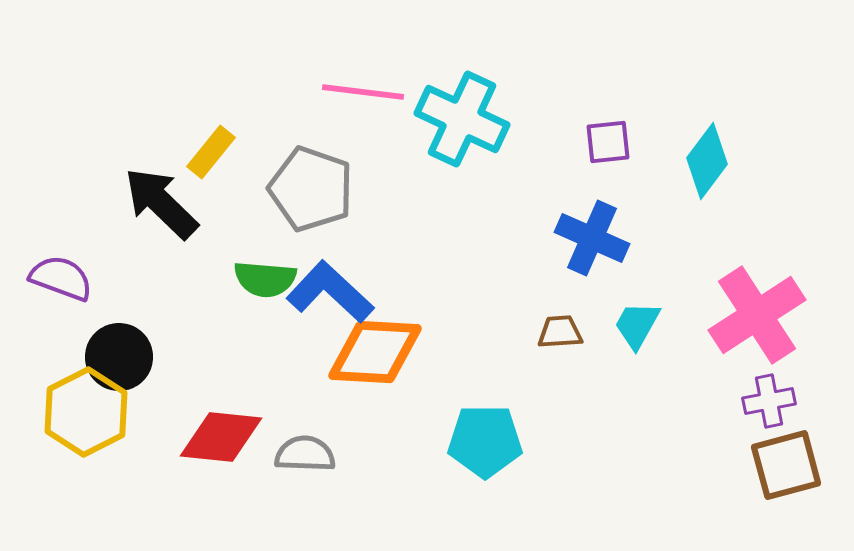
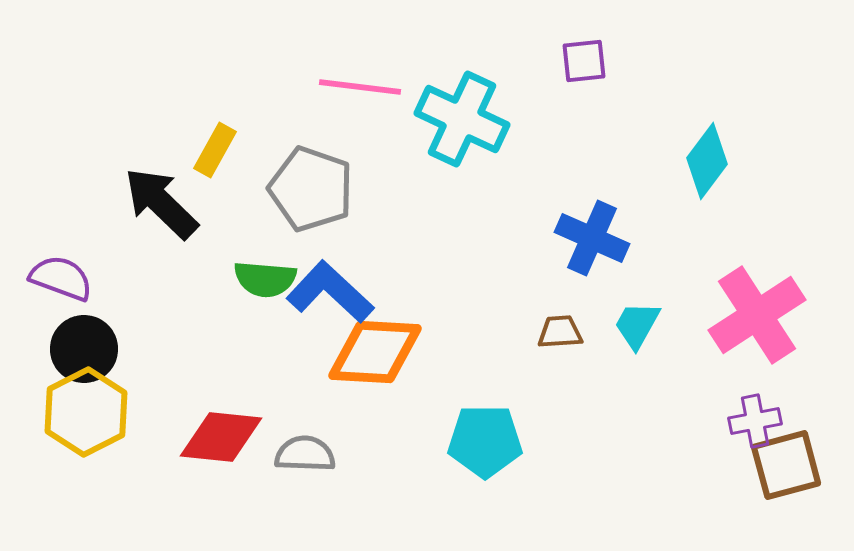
pink line: moved 3 px left, 5 px up
purple square: moved 24 px left, 81 px up
yellow rectangle: moved 4 px right, 2 px up; rotated 10 degrees counterclockwise
black circle: moved 35 px left, 8 px up
purple cross: moved 14 px left, 20 px down
